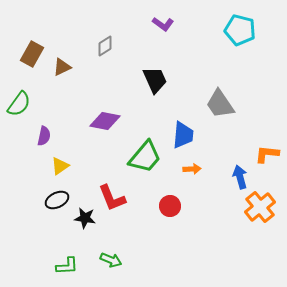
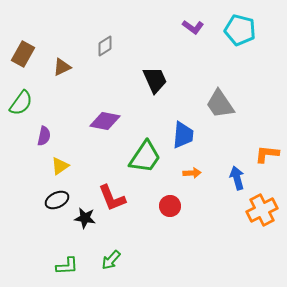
purple L-shape: moved 30 px right, 3 px down
brown rectangle: moved 9 px left
green semicircle: moved 2 px right, 1 px up
green trapezoid: rotated 6 degrees counterclockwise
orange arrow: moved 4 px down
blue arrow: moved 3 px left, 1 px down
orange cross: moved 2 px right, 3 px down; rotated 12 degrees clockwise
green arrow: rotated 110 degrees clockwise
